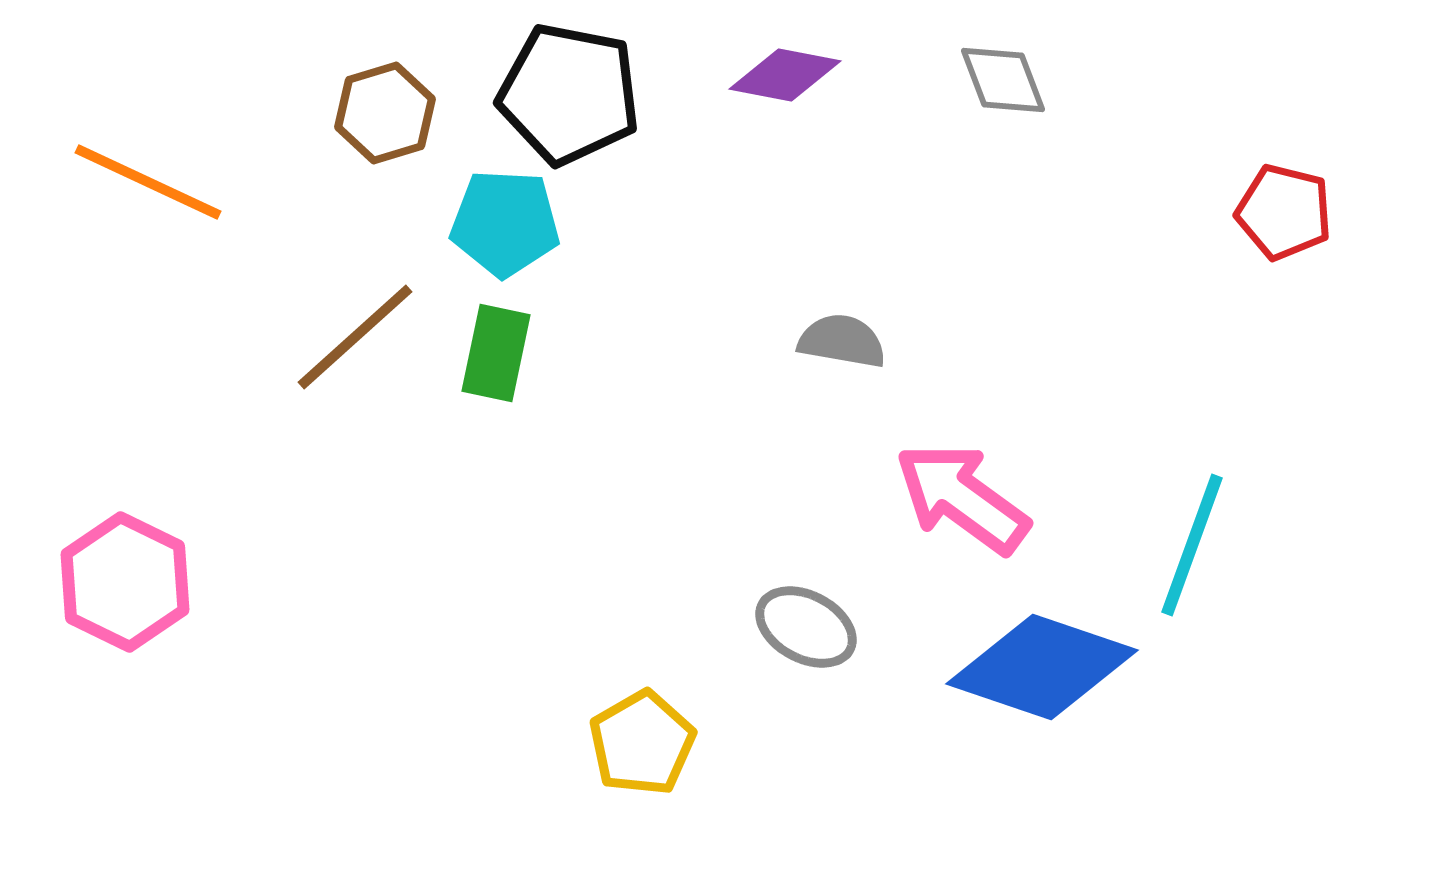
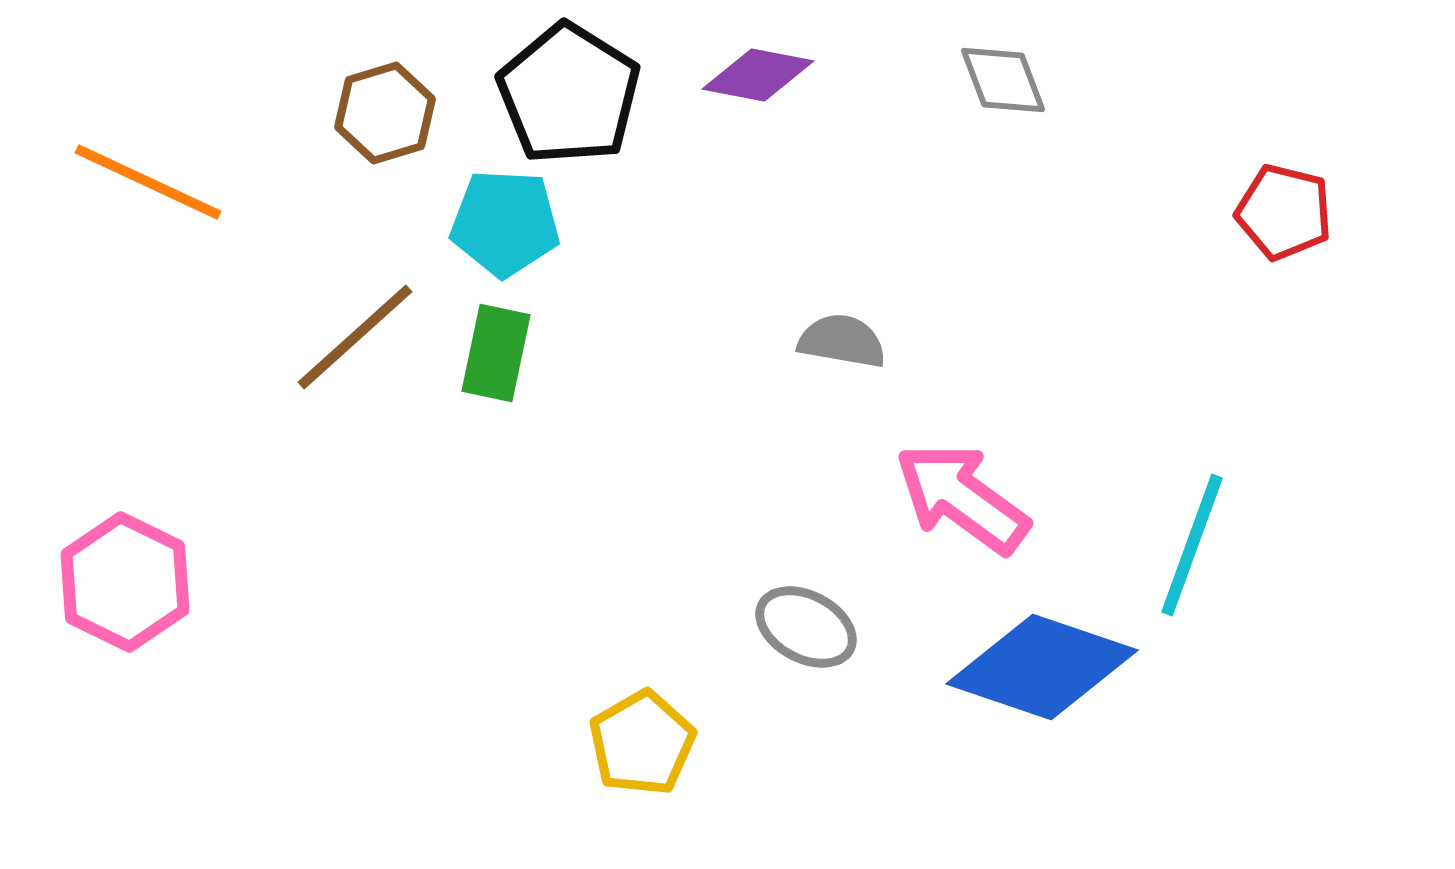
purple diamond: moved 27 px left
black pentagon: rotated 21 degrees clockwise
